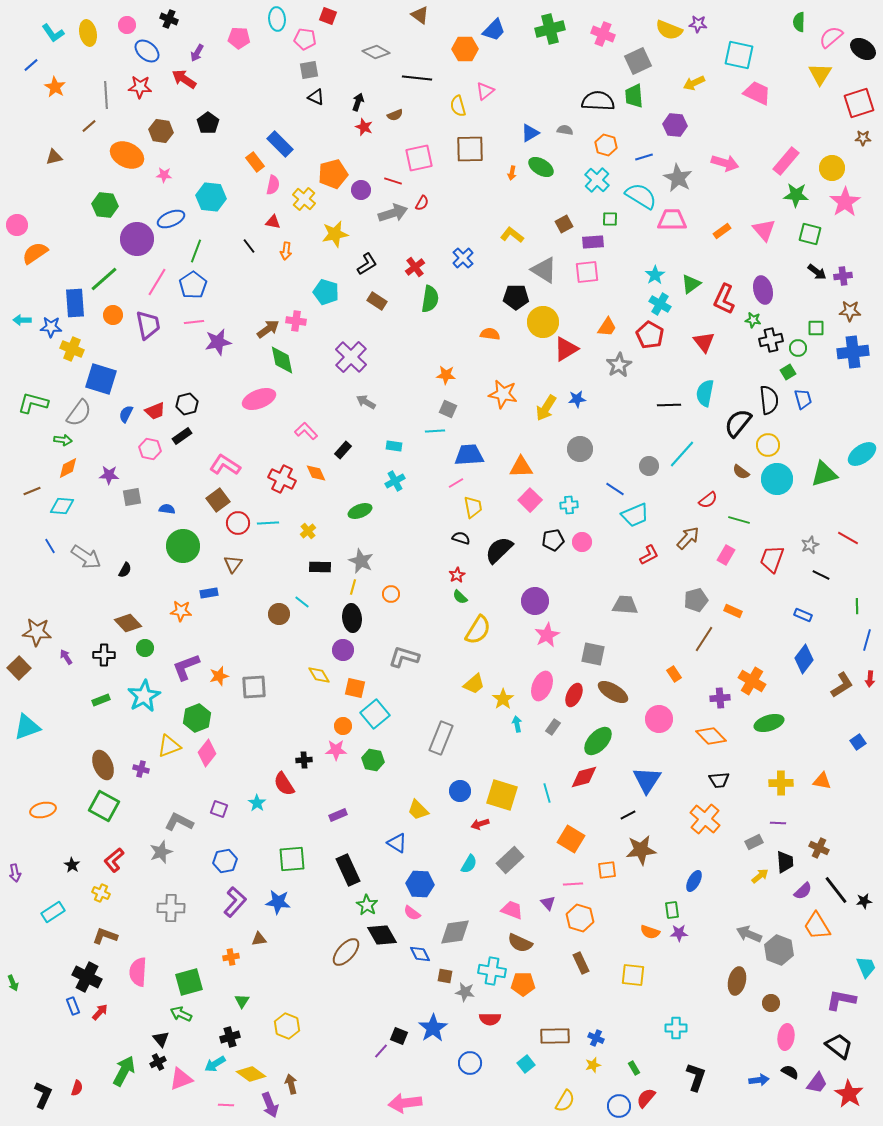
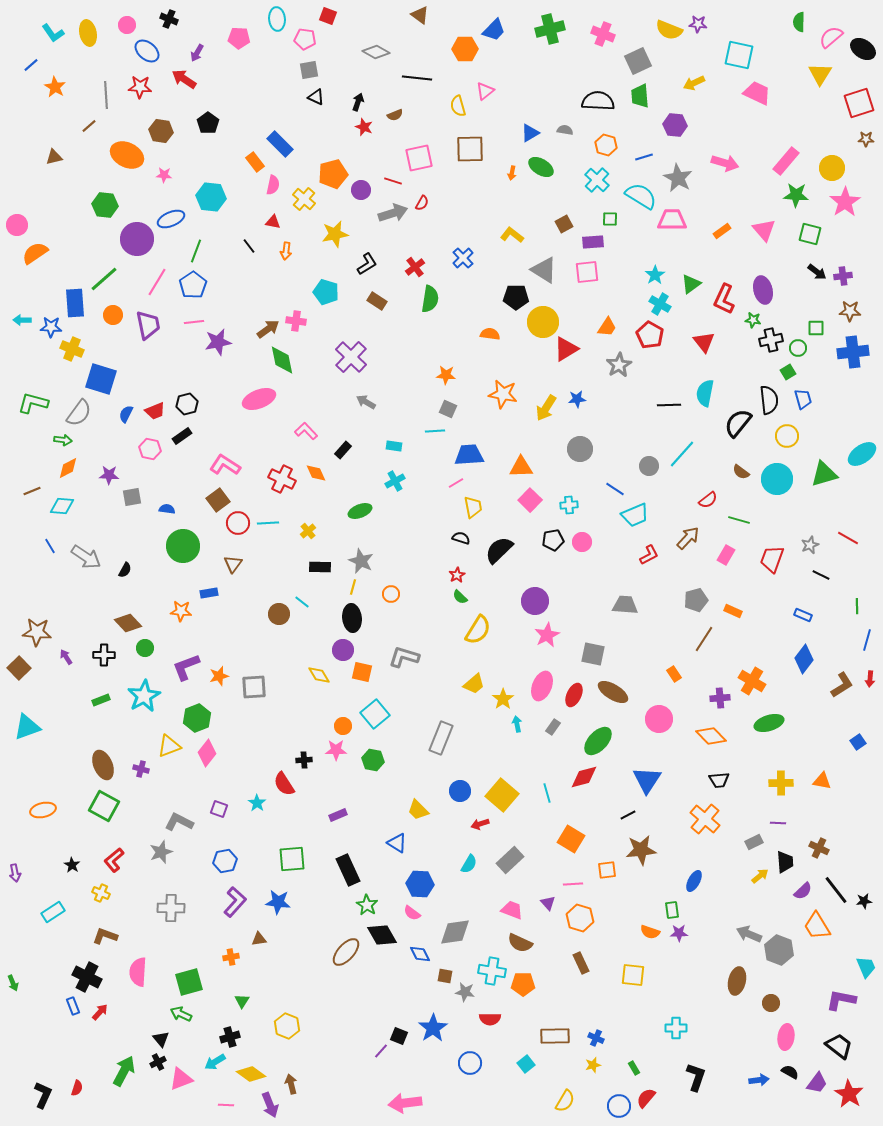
green trapezoid at (634, 96): moved 6 px right
brown star at (863, 138): moved 3 px right, 1 px down
yellow circle at (768, 445): moved 19 px right, 9 px up
orange square at (355, 688): moved 7 px right, 16 px up
yellow square at (502, 795): rotated 24 degrees clockwise
cyan arrow at (215, 1064): moved 2 px up
